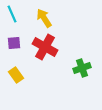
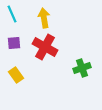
yellow arrow: rotated 24 degrees clockwise
